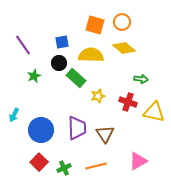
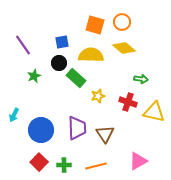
green cross: moved 3 px up; rotated 24 degrees clockwise
